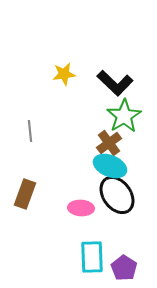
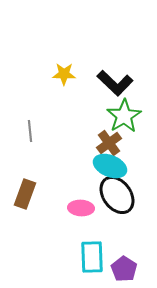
yellow star: rotated 10 degrees clockwise
purple pentagon: moved 1 px down
